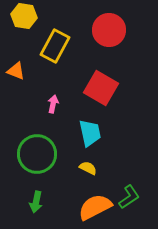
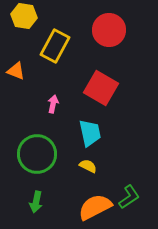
yellow semicircle: moved 2 px up
